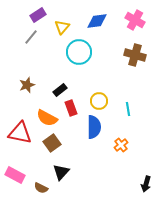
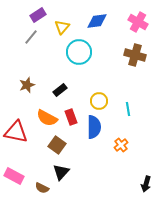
pink cross: moved 3 px right, 2 px down
red rectangle: moved 9 px down
red triangle: moved 4 px left, 1 px up
brown square: moved 5 px right, 2 px down; rotated 18 degrees counterclockwise
pink rectangle: moved 1 px left, 1 px down
brown semicircle: moved 1 px right
